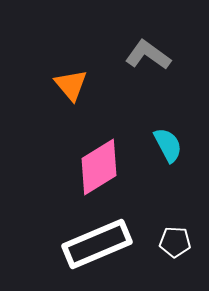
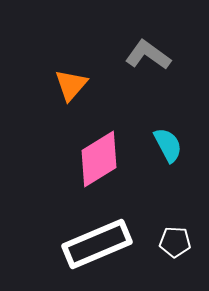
orange triangle: rotated 21 degrees clockwise
pink diamond: moved 8 px up
